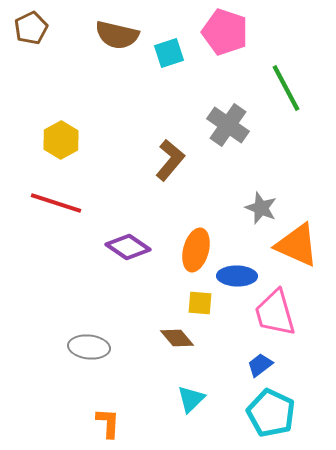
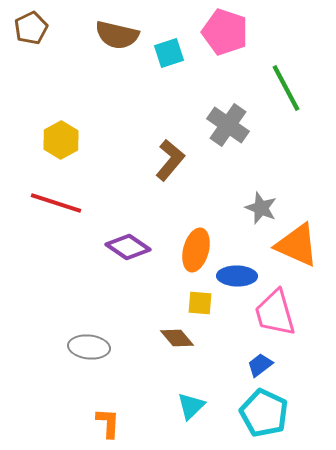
cyan triangle: moved 7 px down
cyan pentagon: moved 7 px left
